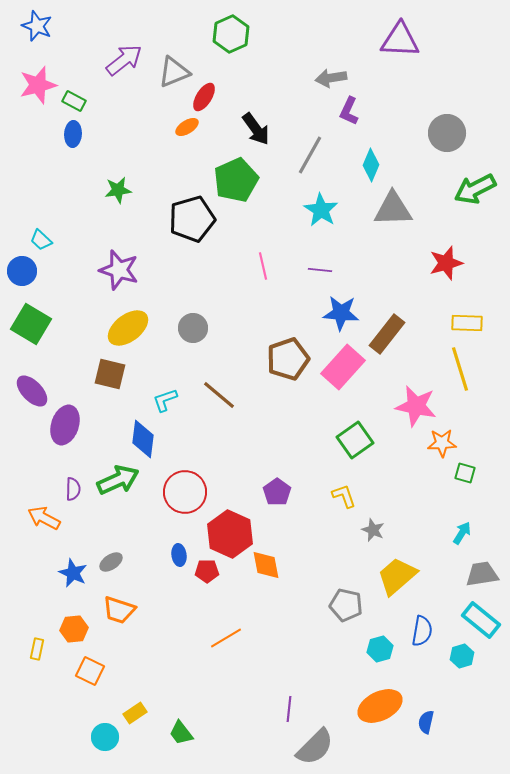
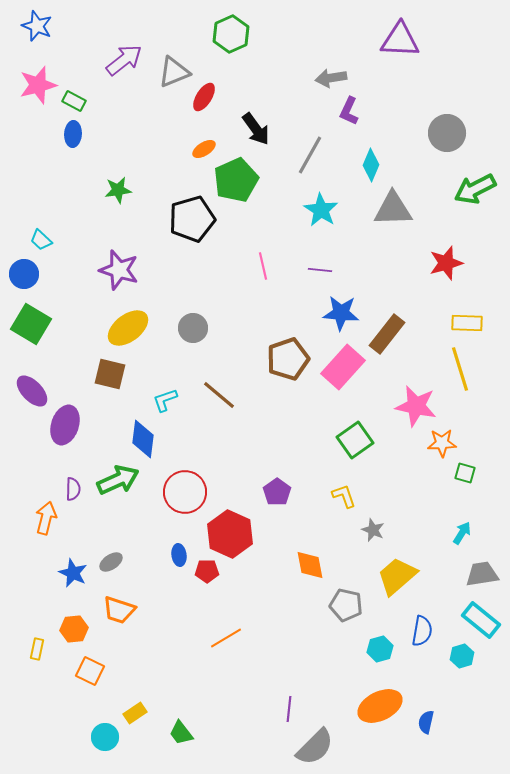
orange ellipse at (187, 127): moved 17 px right, 22 px down
blue circle at (22, 271): moved 2 px right, 3 px down
orange arrow at (44, 518): moved 2 px right; rotated 76 degrees clockwise
orange diamond at (266, 565): moved 44 px right
